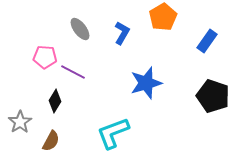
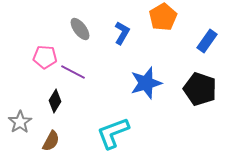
black pentagon: moved 13 px left, 7 px up
